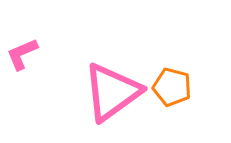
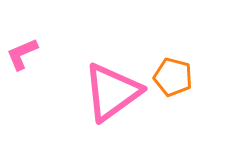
orange pentagon: moved 1 px right, 10 px up
